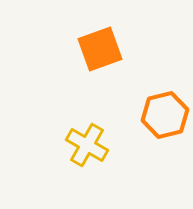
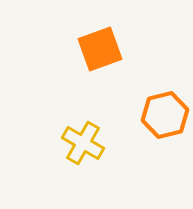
yellow cross: moved 4 px left, 2 px up
